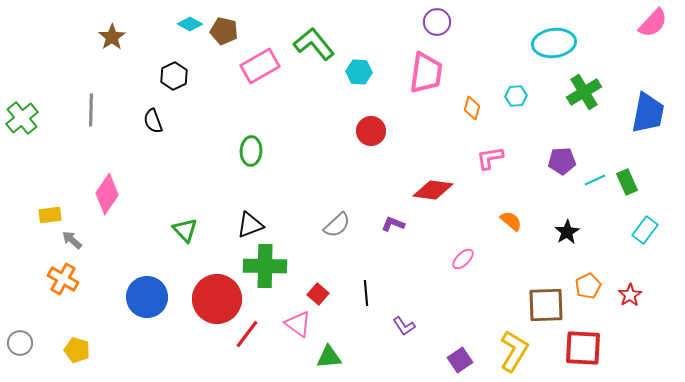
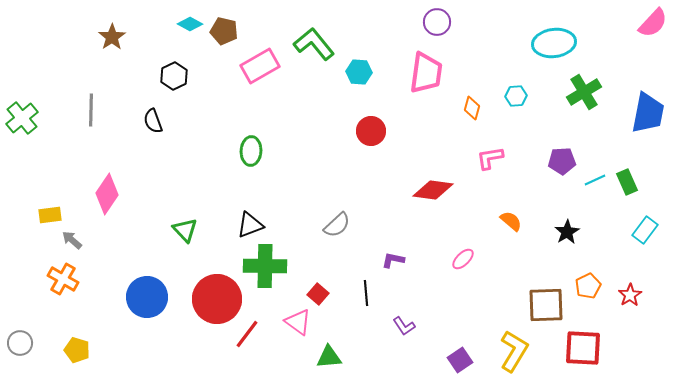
purple L-shape at (393, 224): moved 36 px down; rotated 10 degrees counterclockwise
pink triangle at (298, 324): moved 2 px up
